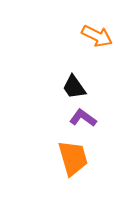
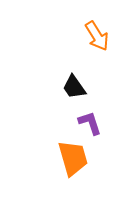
orange arrow: rotated 32 degrees clockwise
purple L-shape: moved 7 px right, 5 px down; rotated 36 degrees clockwise
